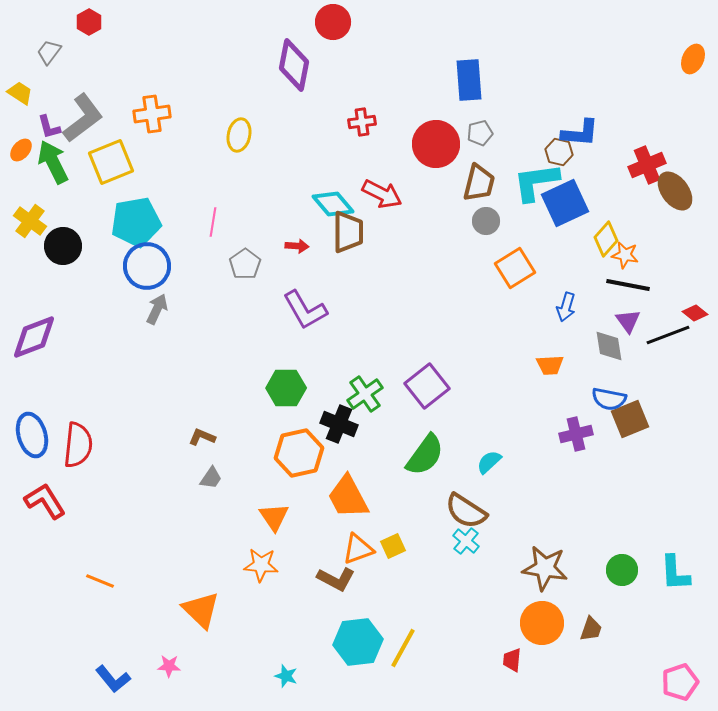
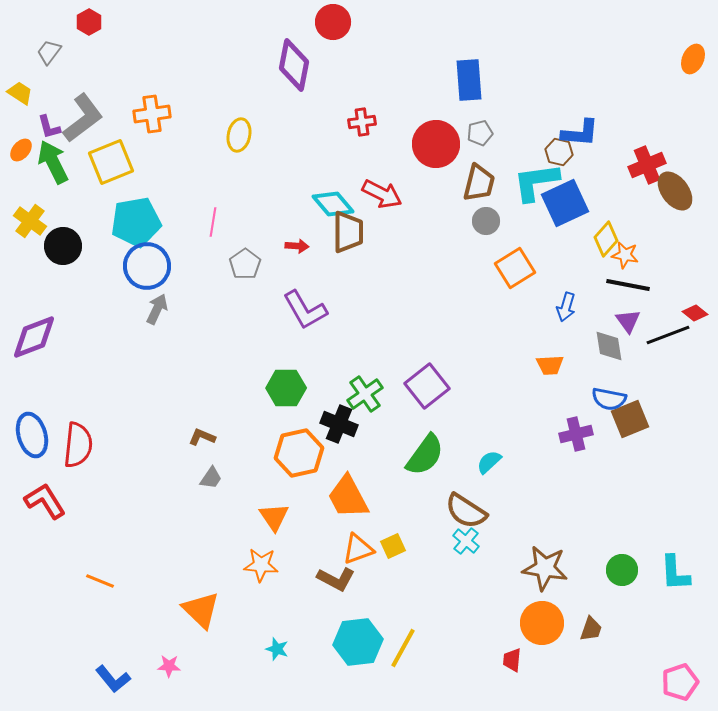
cyan star at (286, 676): moved 9 px left, 27 px up
